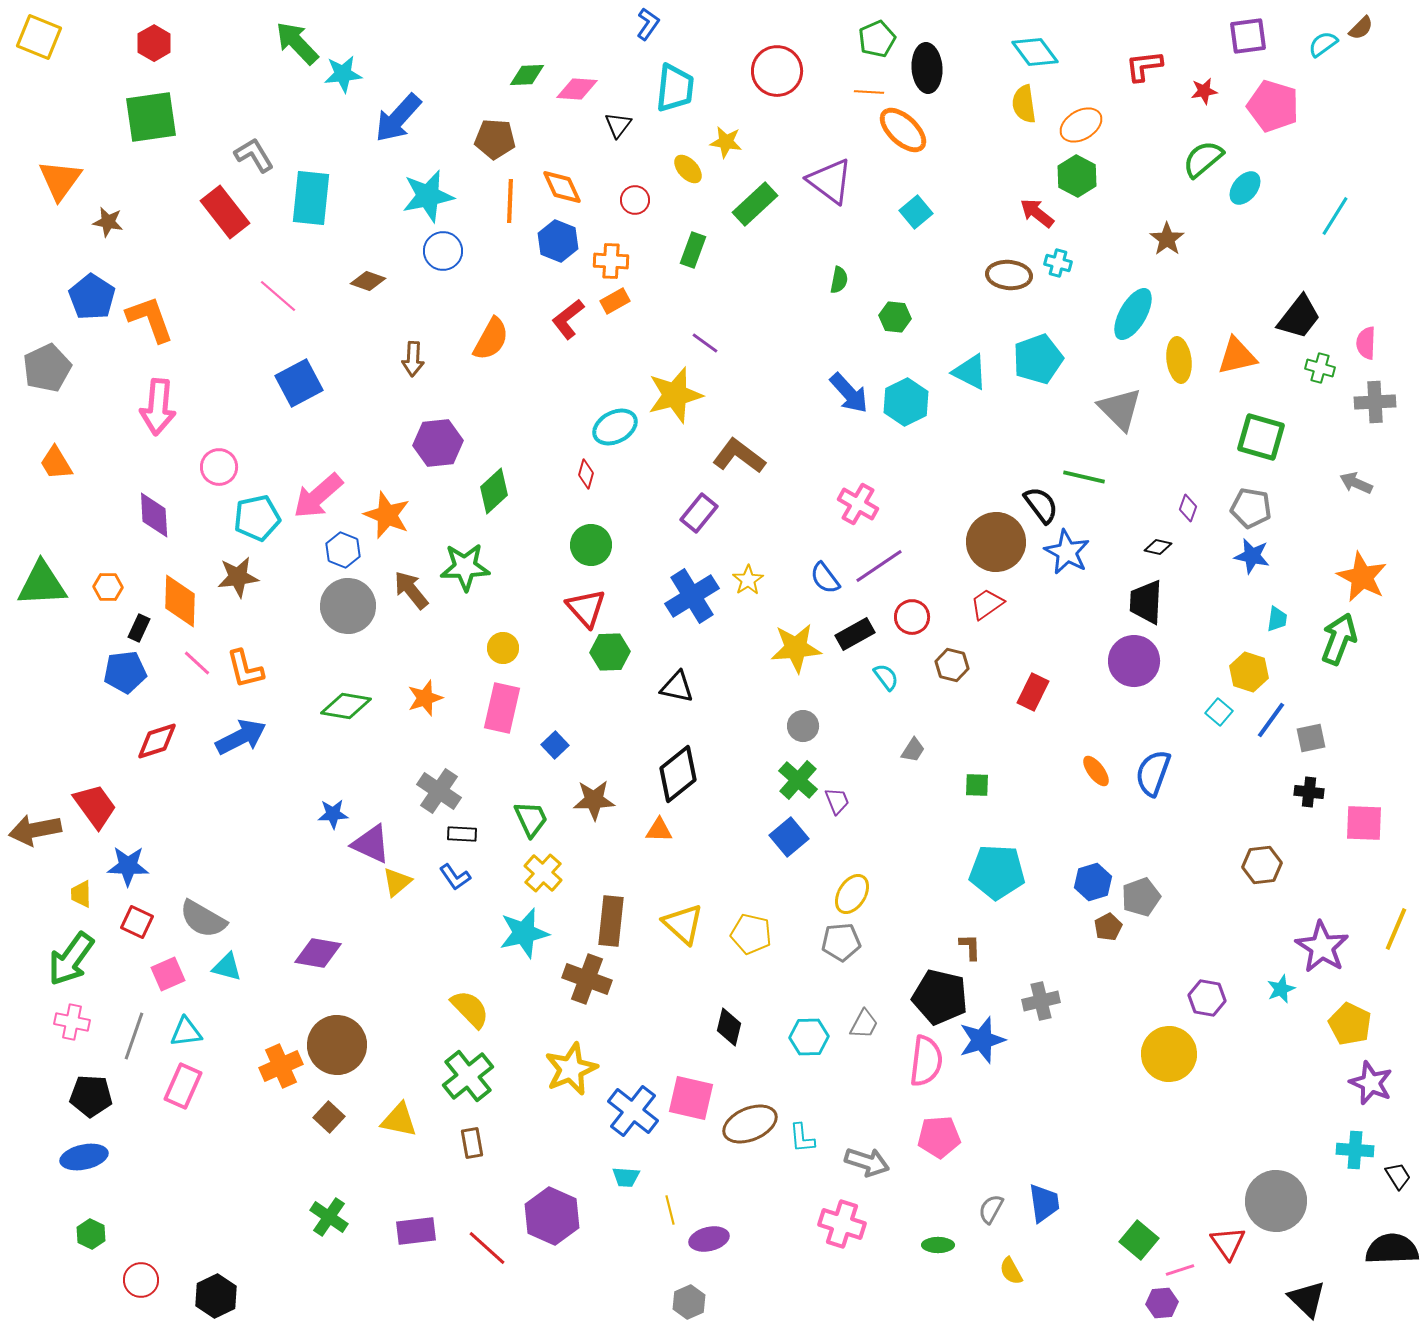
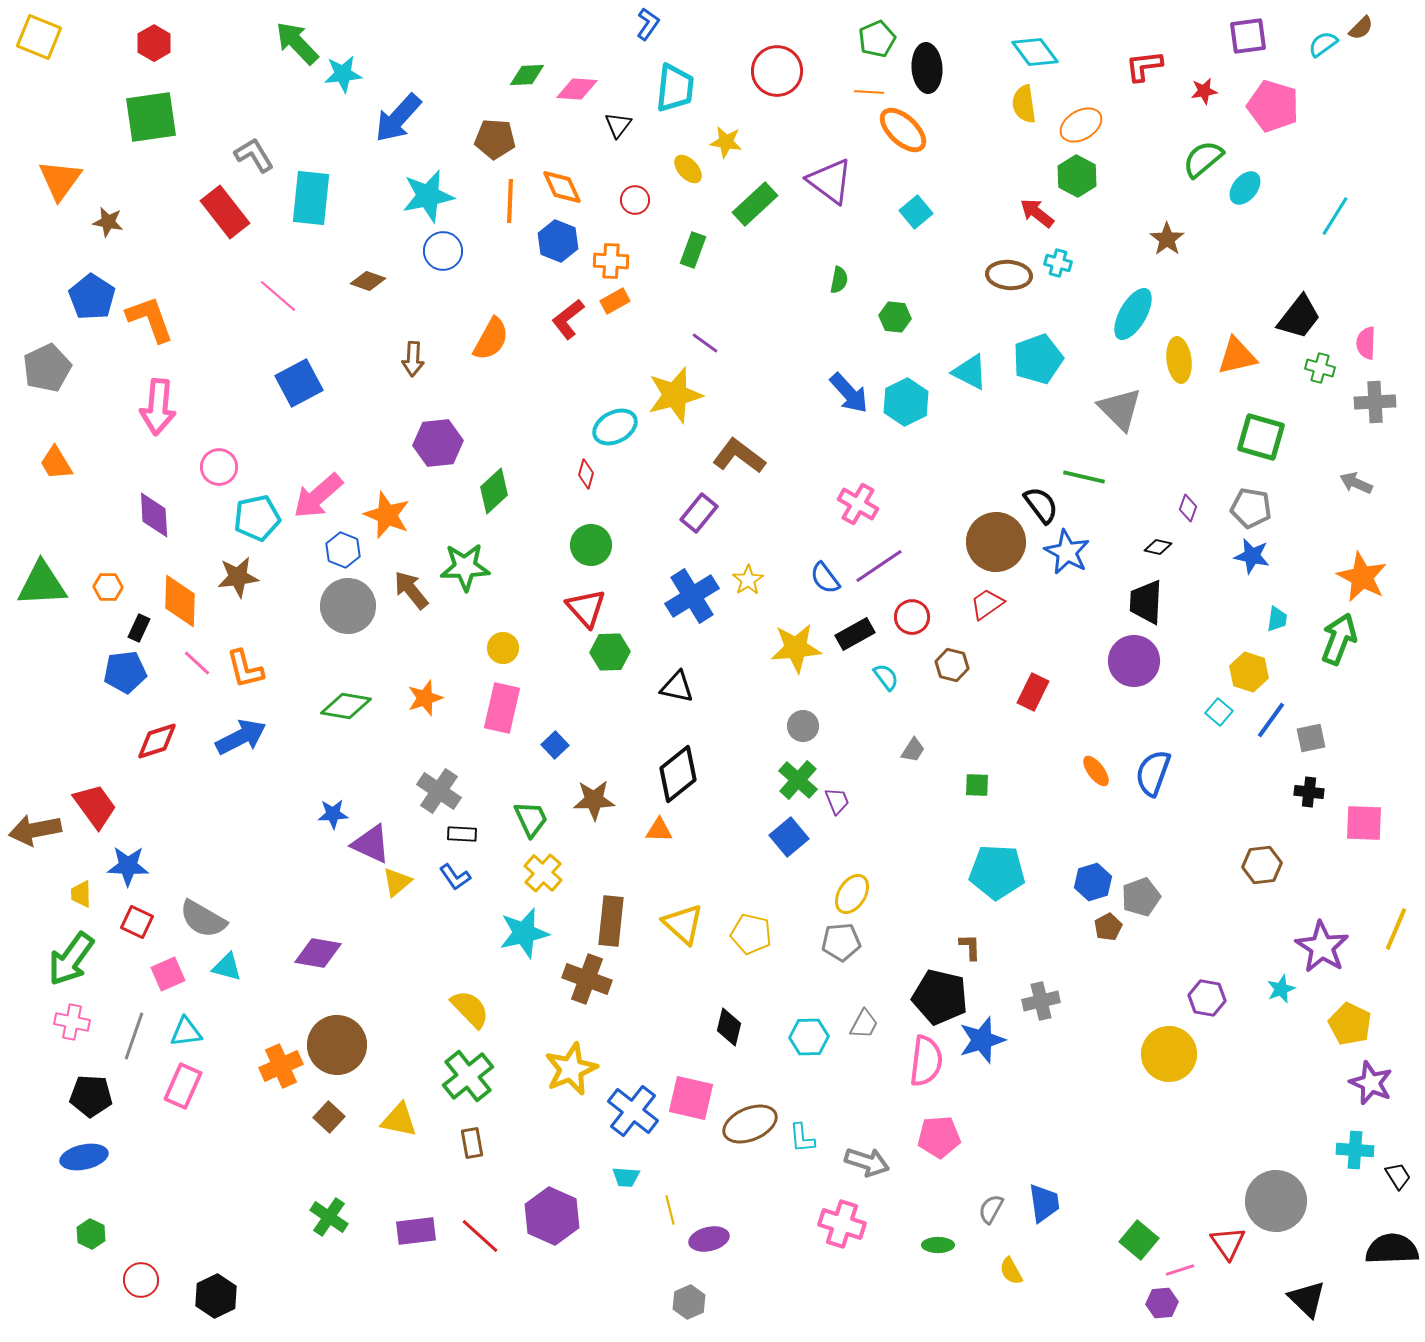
red line at (487, 1248): moved 7 px left, 12 px up
